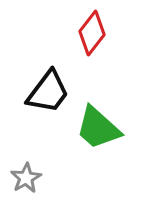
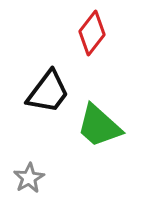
green trapezoid: moved 1 px right, 2 px up
gray star: moved 3 px right
